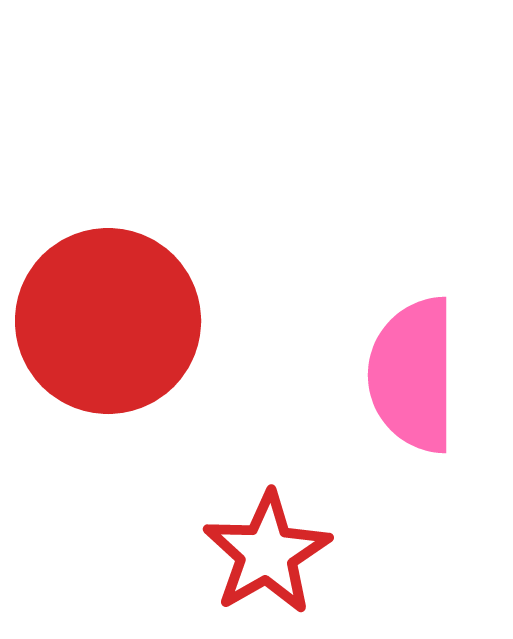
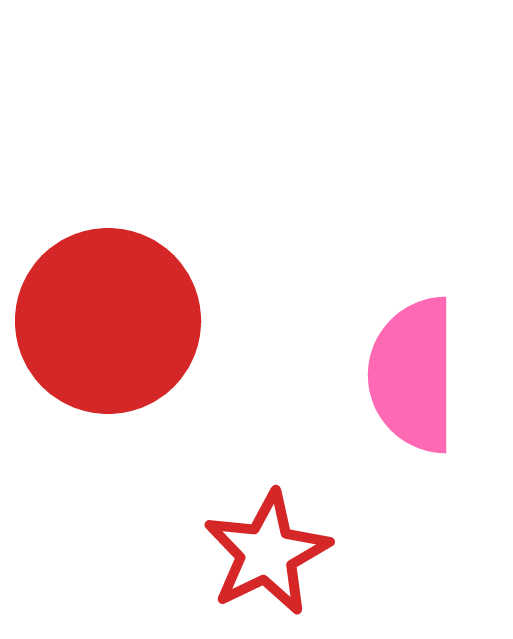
red star: rotated 4 degrees clockwise
